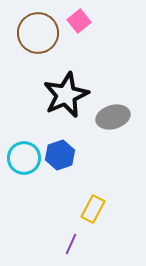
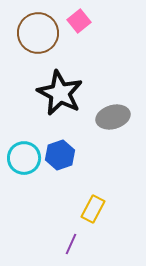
black star: moved 6 px left, 2 px up; rotated 21 degrees counterclockwise
